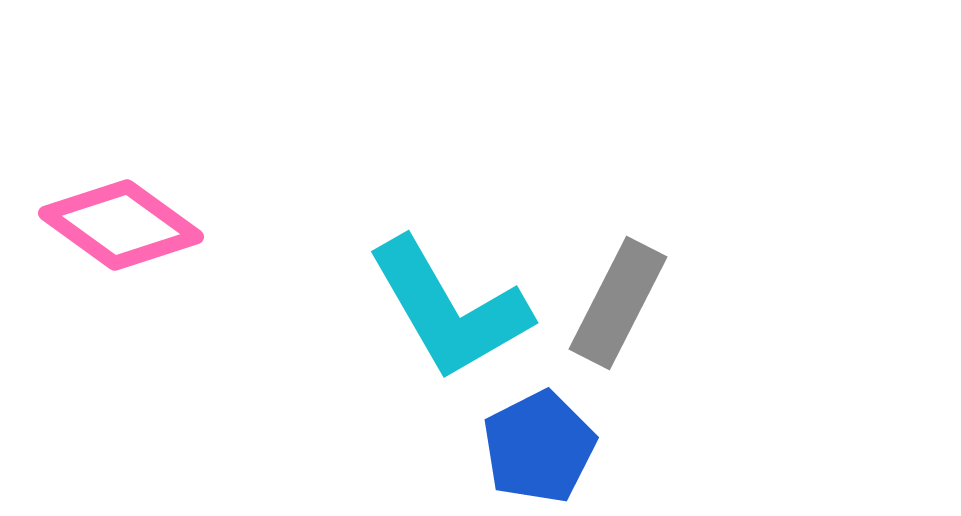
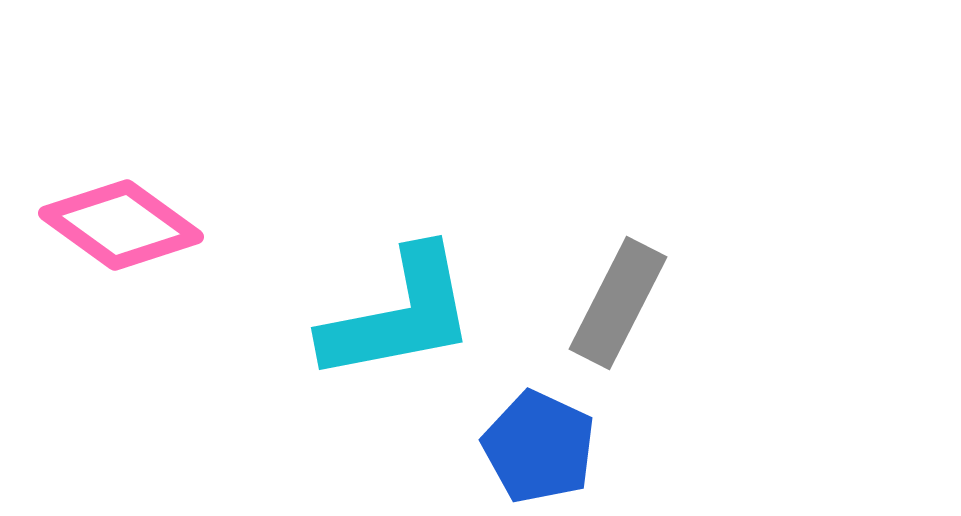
cyan L-shape: moved 50 px left, 6 px down; rotated 71 degrees counterclockwise
blue pentagon: rotated 20 degrees counterclockwise
